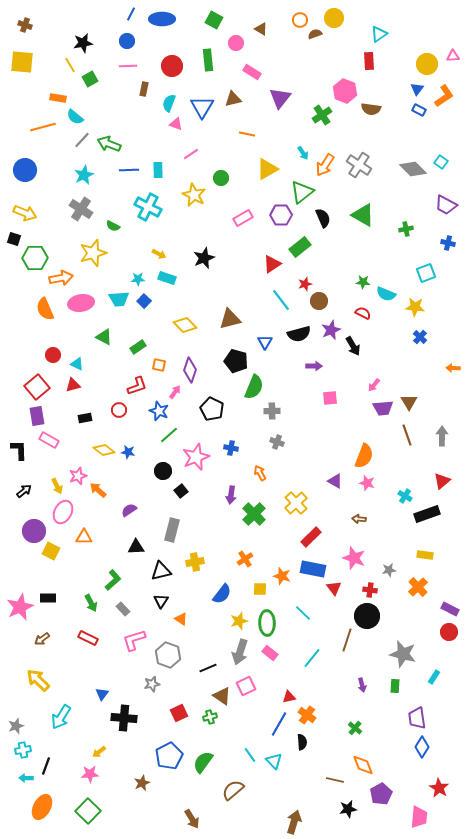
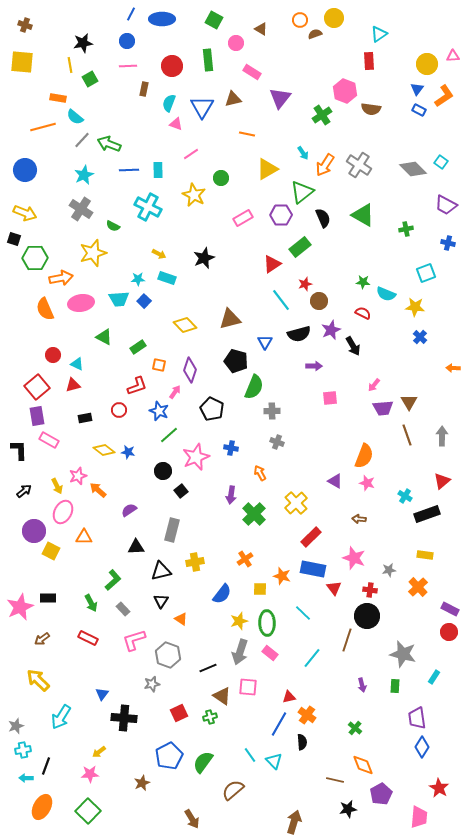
yellow line at (70, 65): rotated 21 degrees clockwise
pink square at (246, 686): moved 2 px right, 1 px down; rotated 30 degrees clockwise
